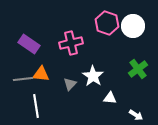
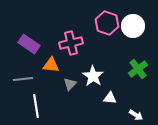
orange triangle: moved 10 px right, 9 px up
